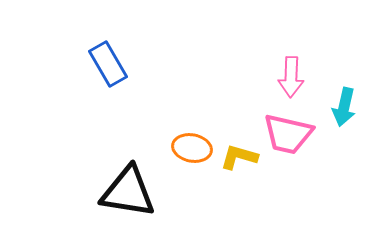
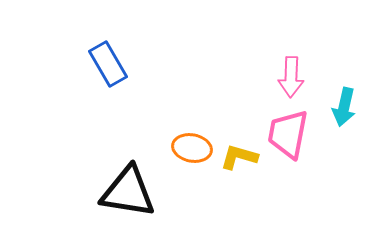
pink trapezoid: rotated 88 degrees clockwise
